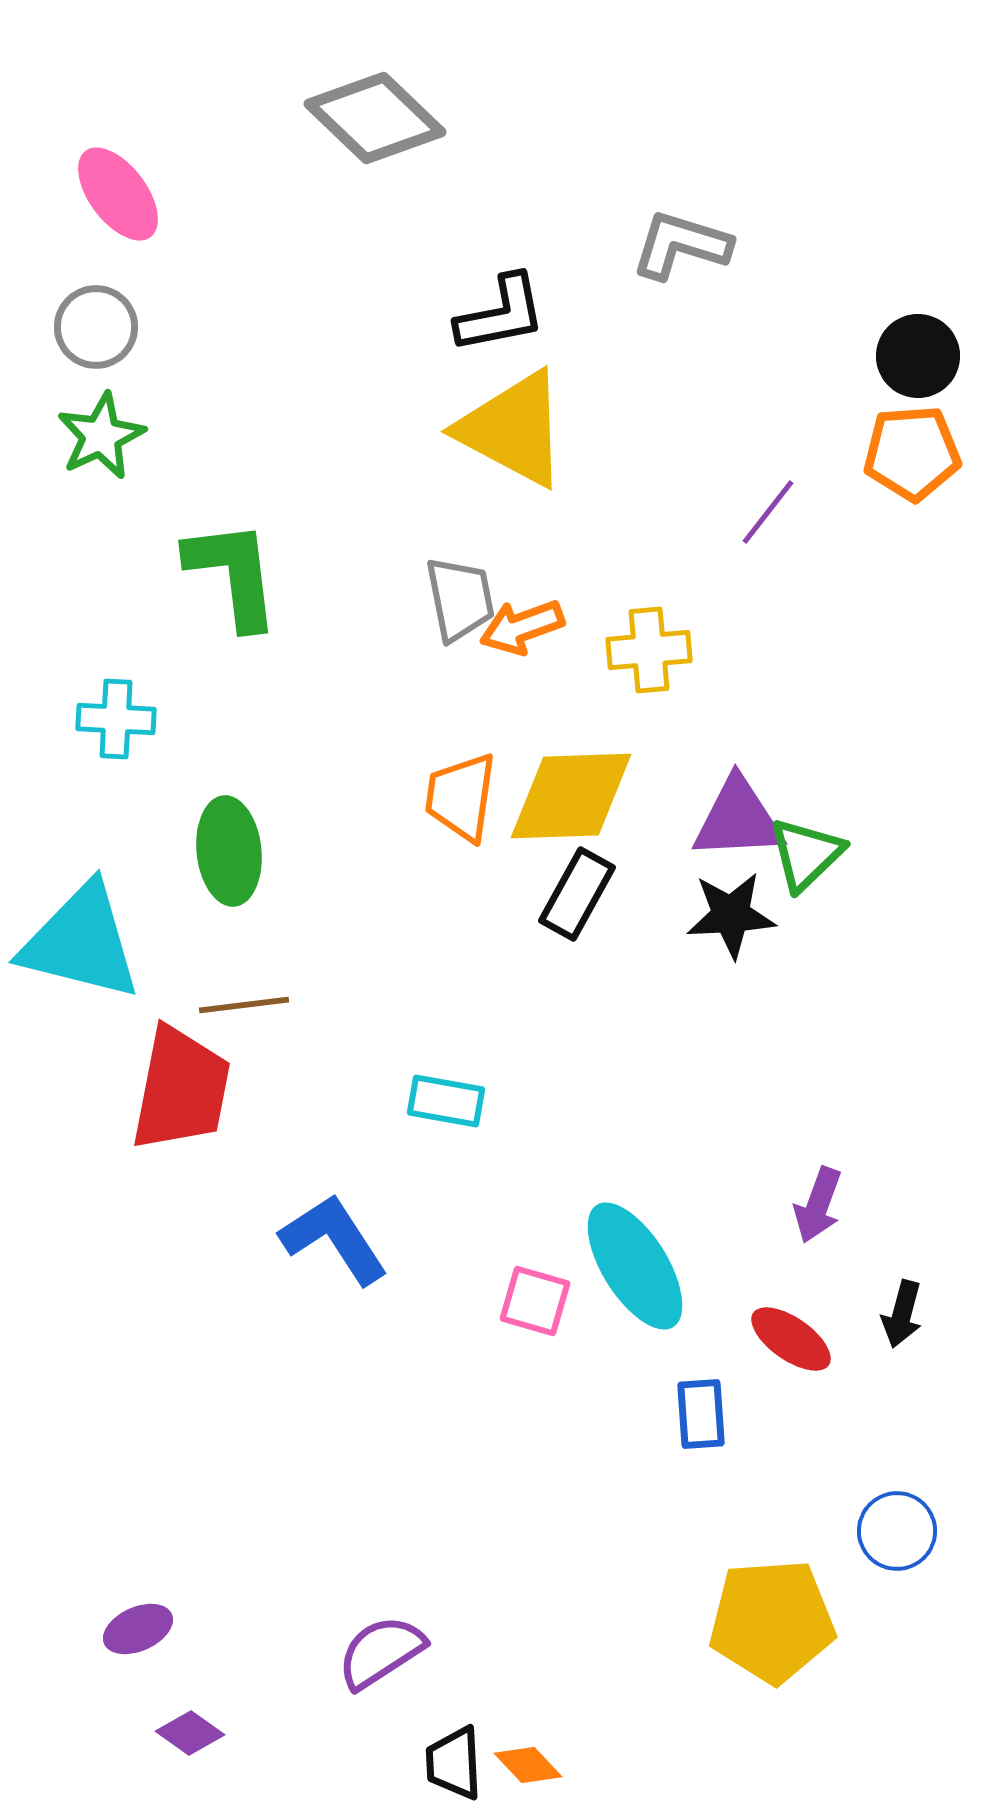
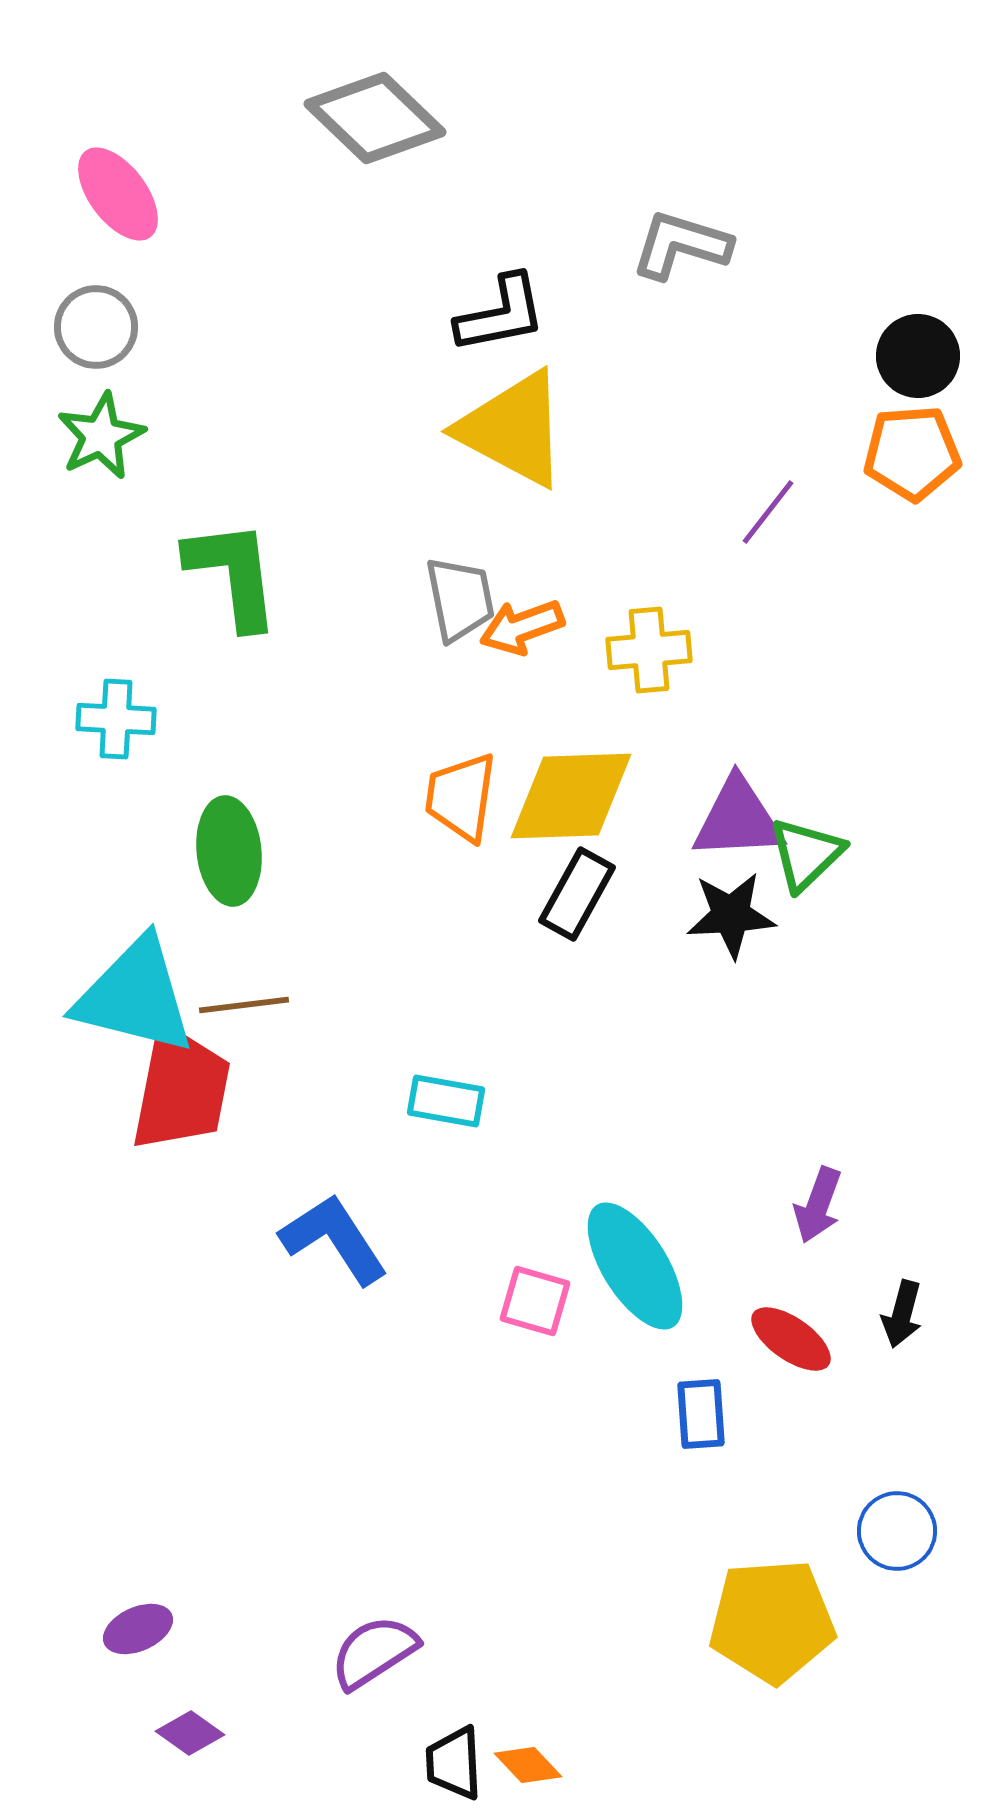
cyan triangle: moved 54 px right, 54 px down
purple semicircle: moved 7 px left
